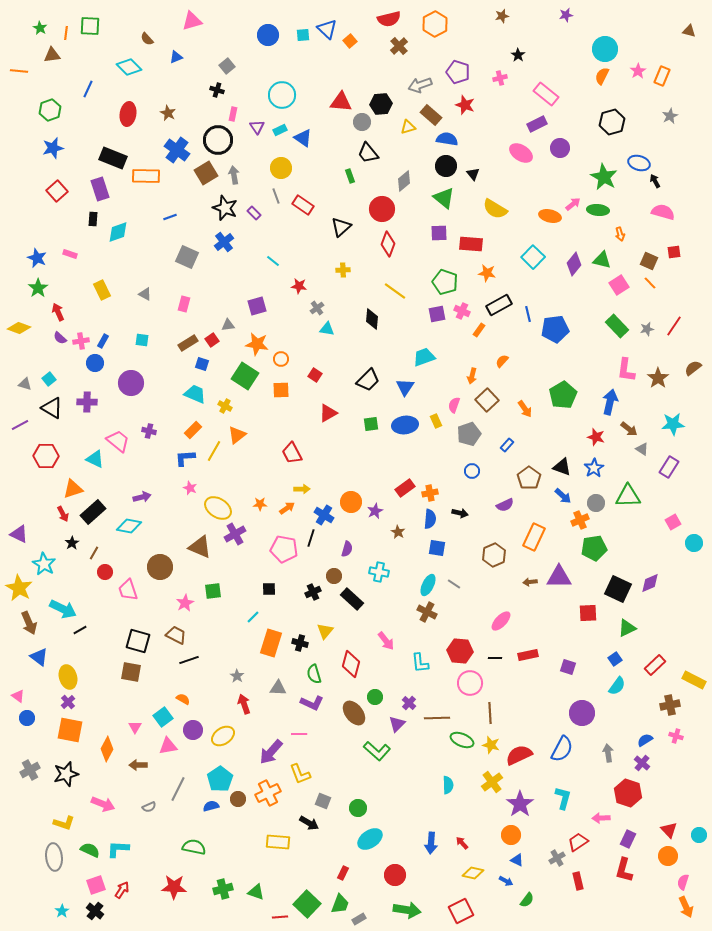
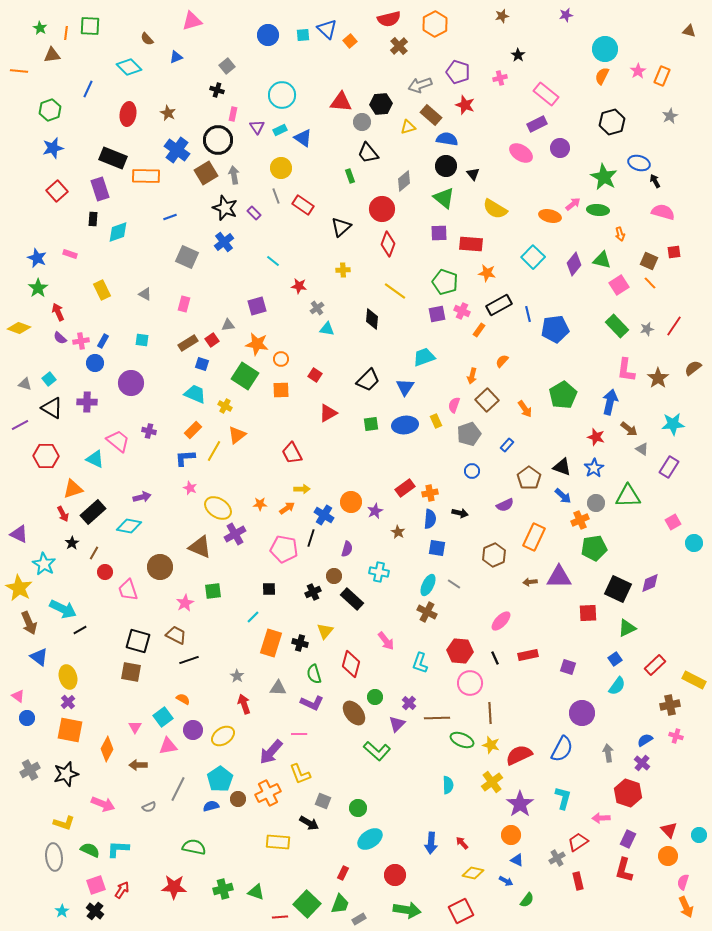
black line at (495, 658): rotated 64 degrees clockwise
cyan L-shape at (420, 663): rotated 25 degrees clockwise
